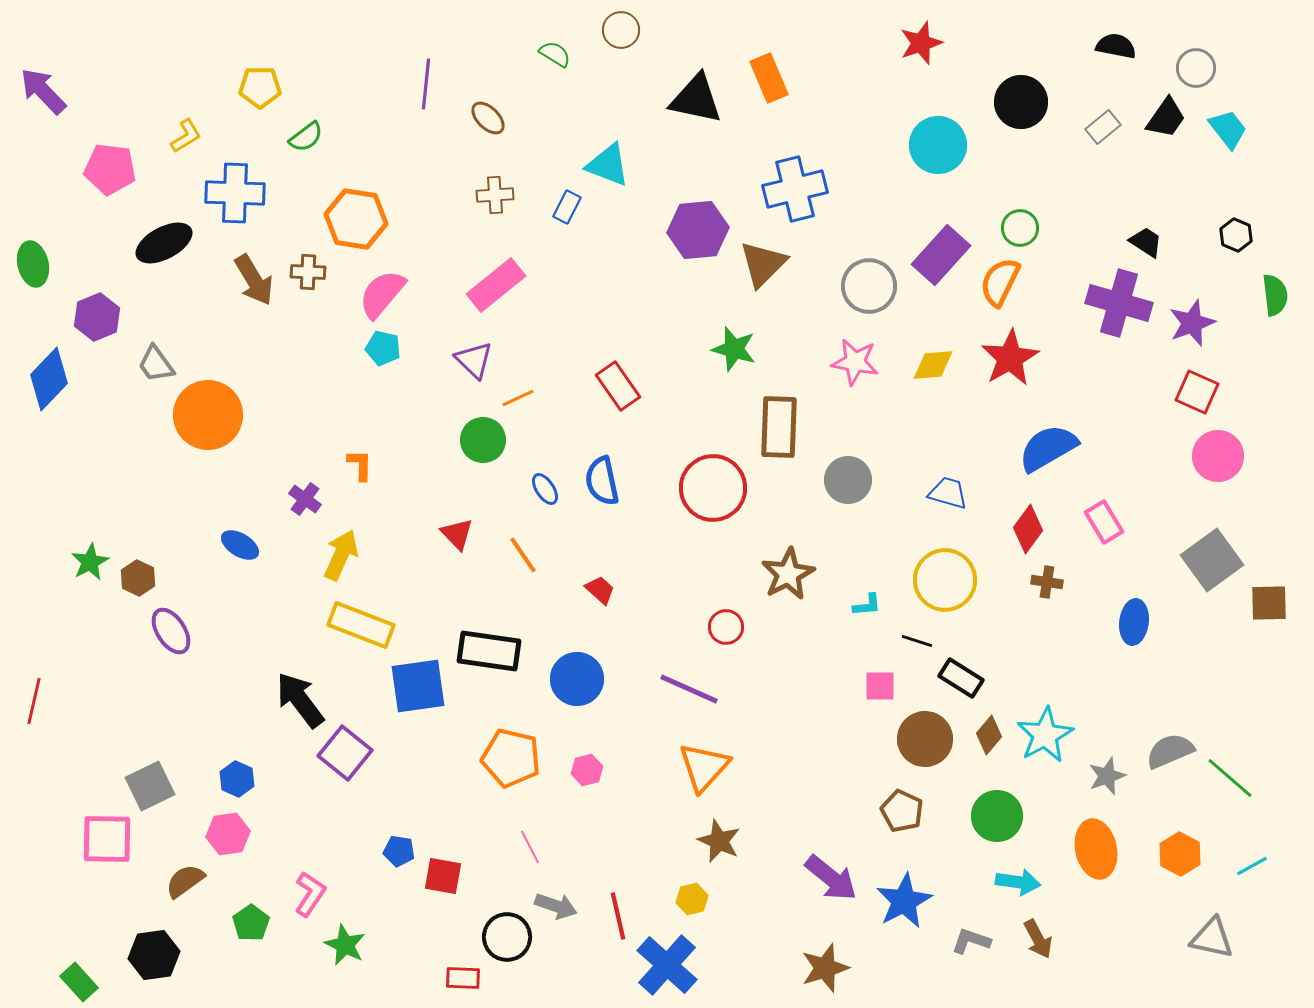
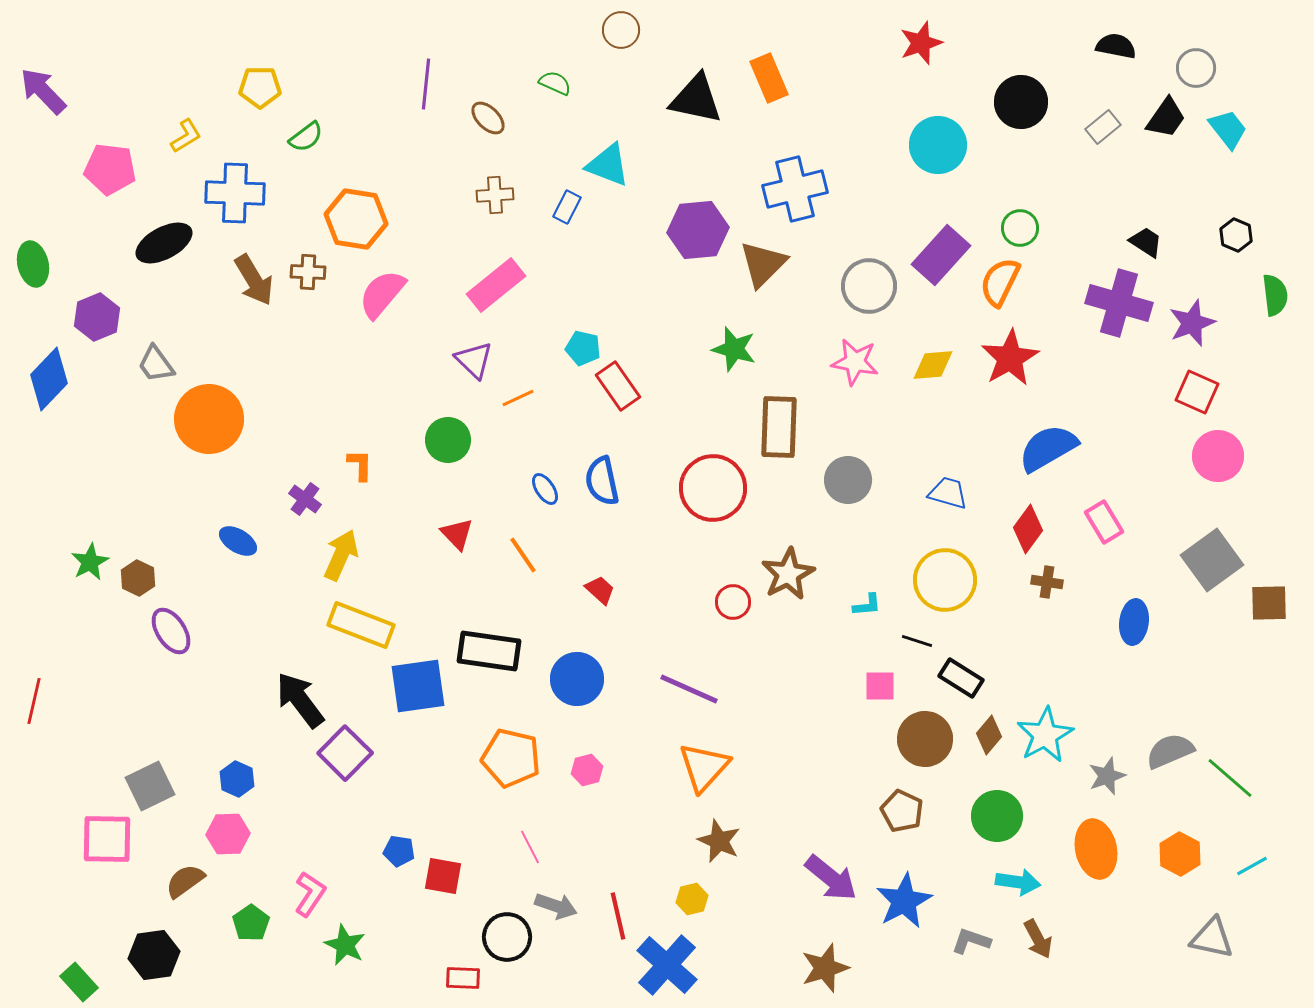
green semicircle at (555, 54): moved 29 px down; rotated 8 degrees counterclockwise
cyan pentagon at (383, 348): moved 200 px right
orange circle at (208, 415): moved 1 px right, 4 px down
green circle at (483, 440): moved 35 px left
blue ellipse at (240, 545): moved 2 px left, 4 px up
red circle at (726, 627): moved 7 px right, 25 px up
purple square at (345, 753): rotated 6 degrees clockwise
pink hexagon at (228, 834): rotated 6 degrees clockwise
